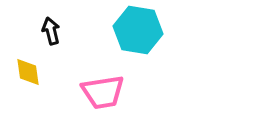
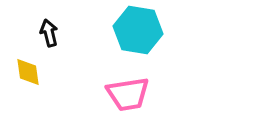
black arrow: moved 2 px left, 2 px down
pink trapezoid: moved 25 px right, 2 px down
